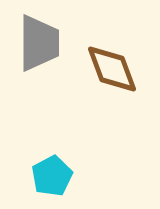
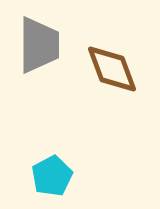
gray trapezoid: moved 2 px down
